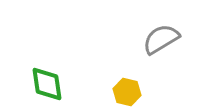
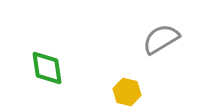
green diamond: moved 16 px up
